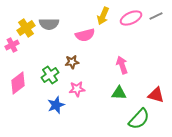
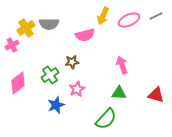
pink ellipse: moved 2 px left, 2 px down
pink star: rotated 21 degrees counterclockwise
green semicircle: moved 33 px left
